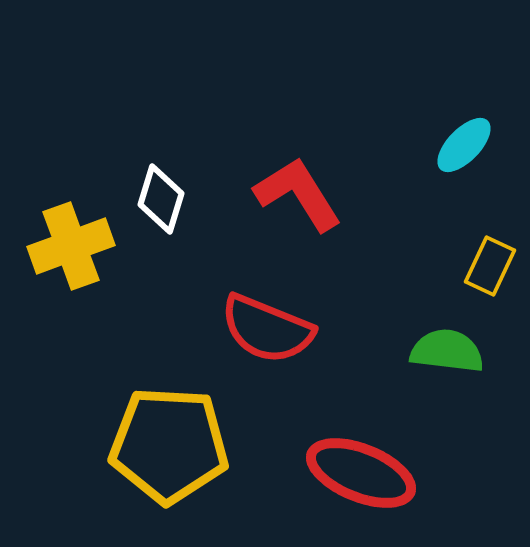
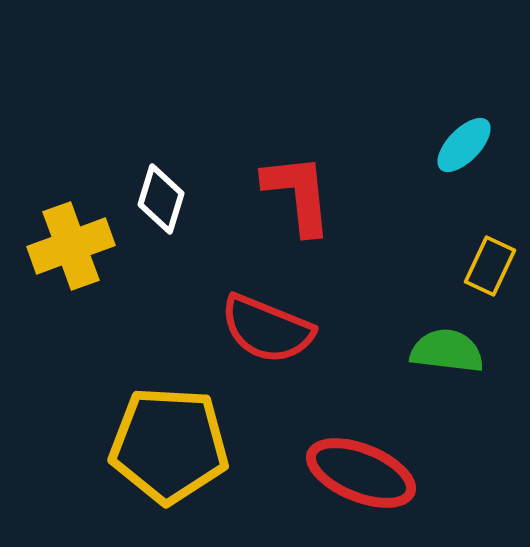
red L-shape: rotated 26 degrees clockwise
